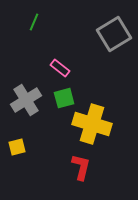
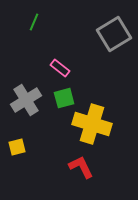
red L-shape: rotated 40 degrees counterclockwise
